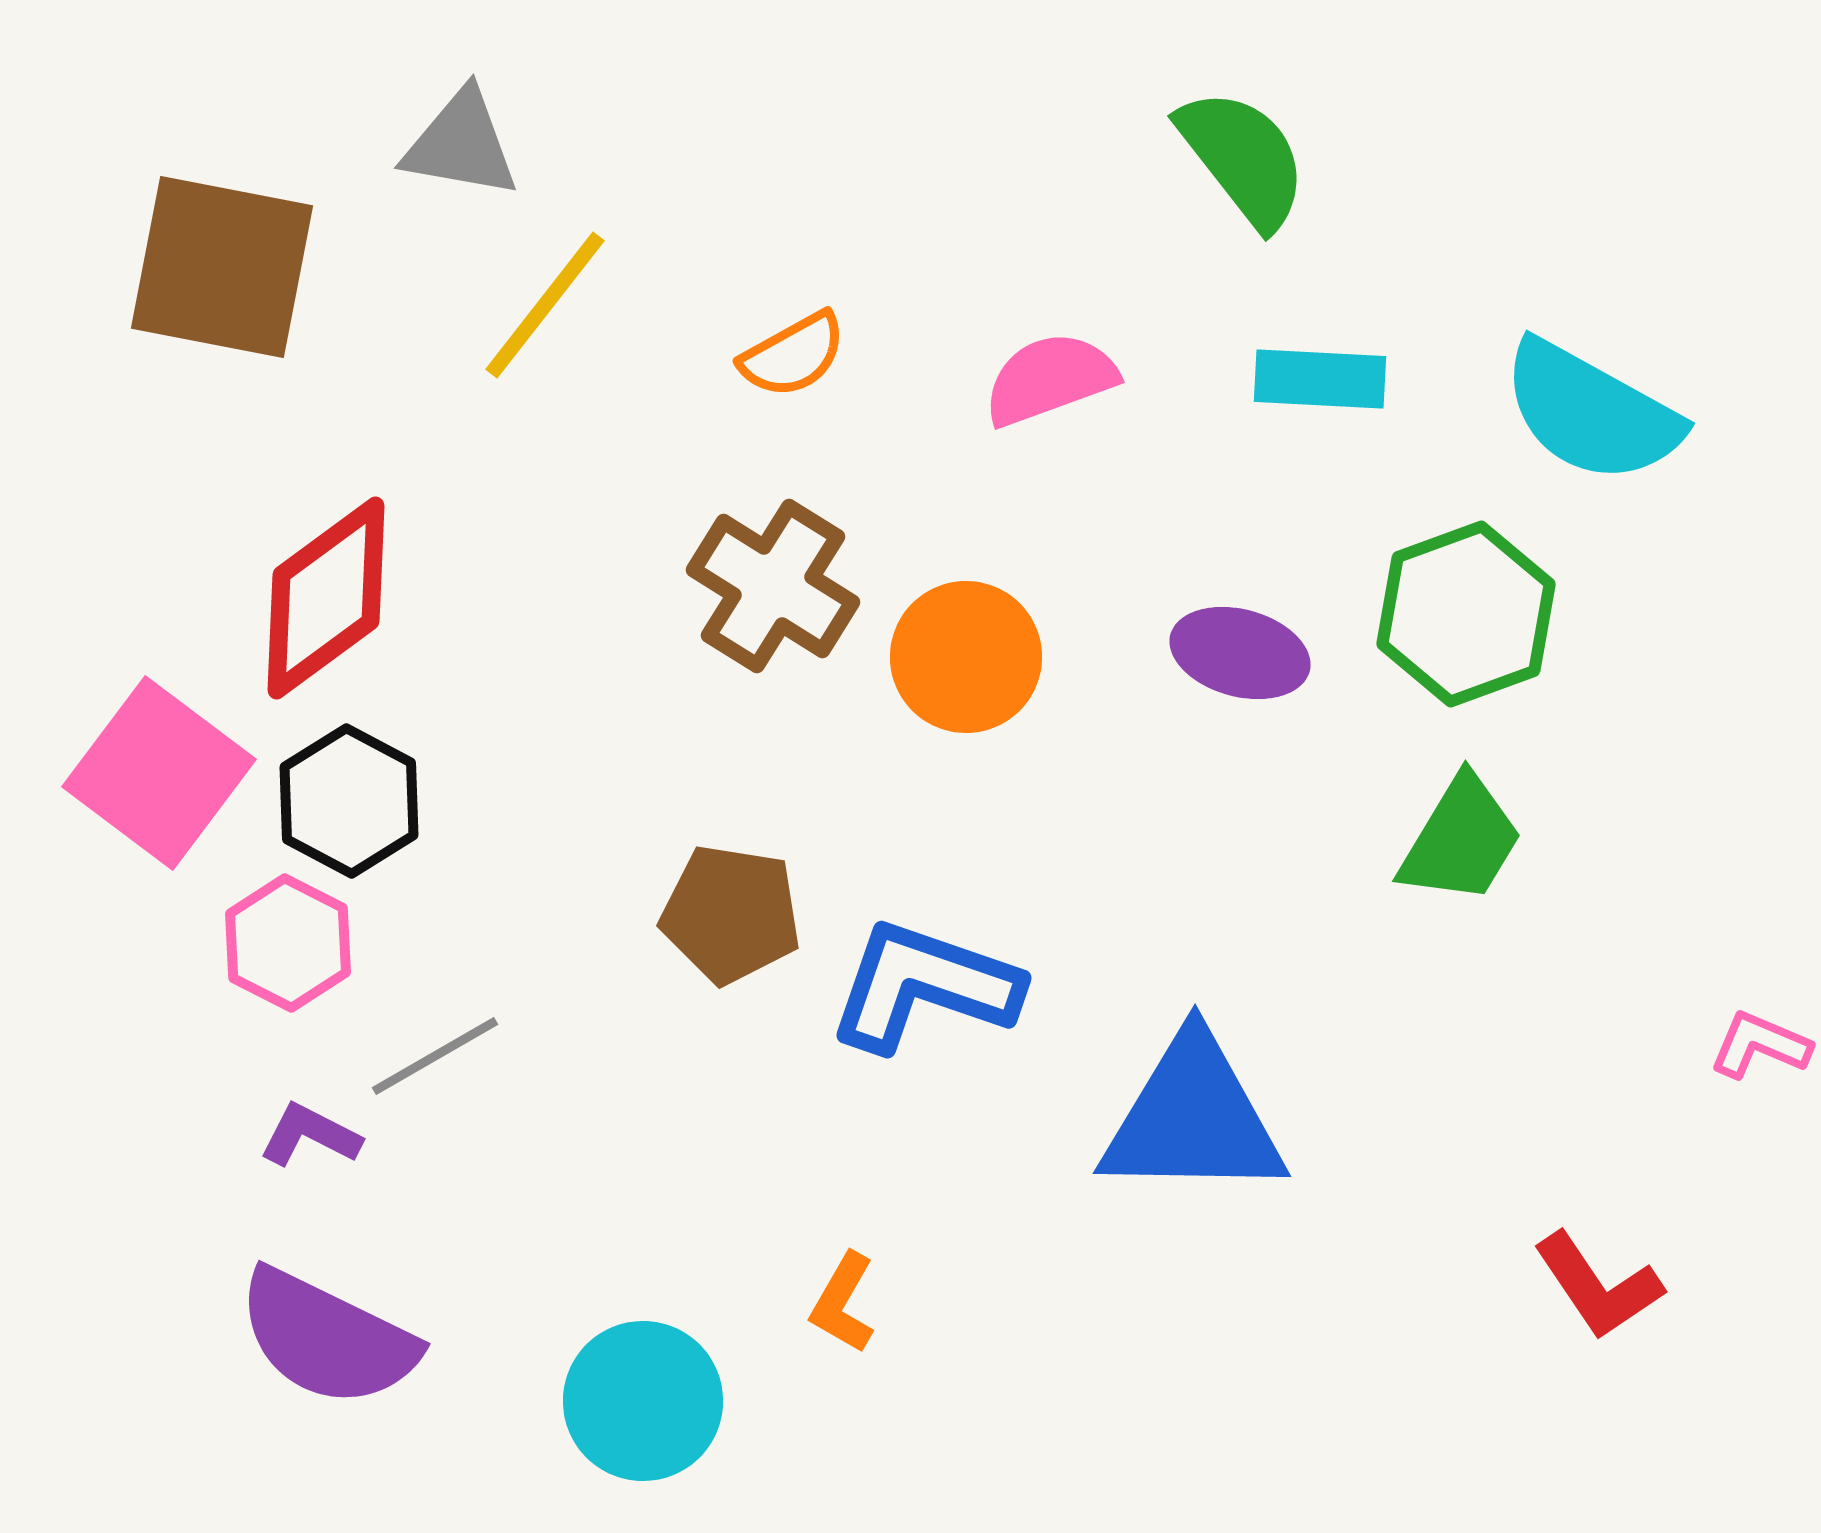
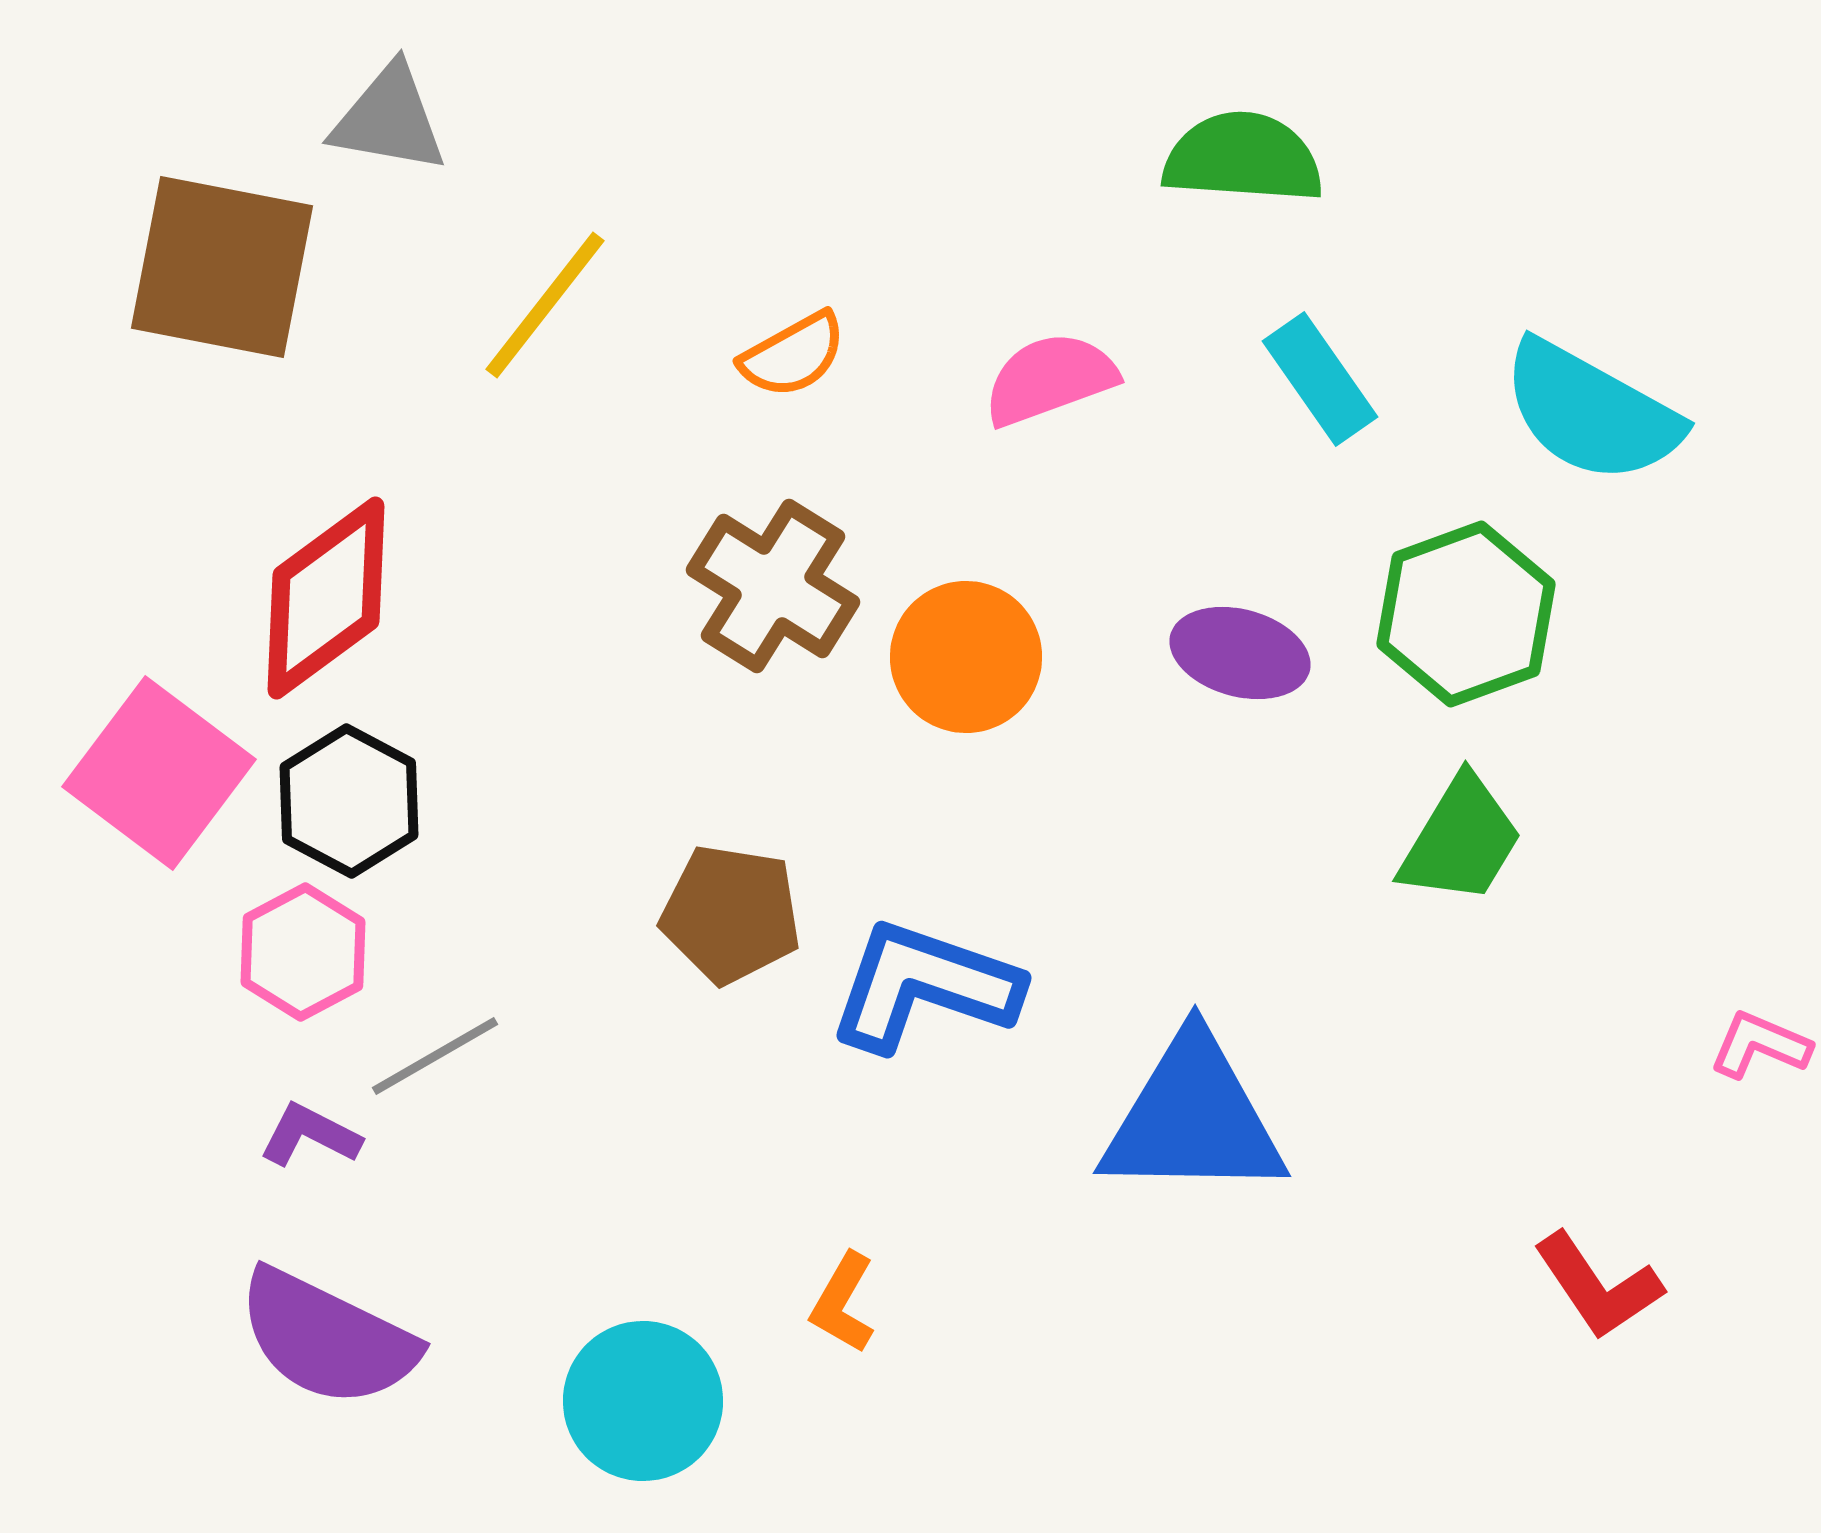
gray triangle: moved 72 px left, 25 px up
green semicircle: rotated 48 degrees counterclockwise
cyan rectangle: rotated 52 degrees clockwise
pink hexagon: moved 15 px right, 9 px down; rotated 5 degrees clockwise
